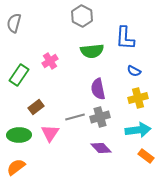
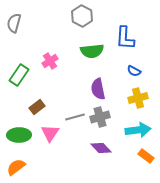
brown rectangle: moved 1 px right
